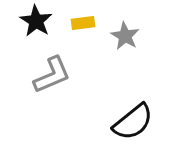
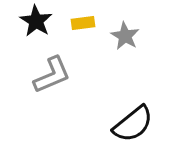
black semicircle: moved 2 px down
